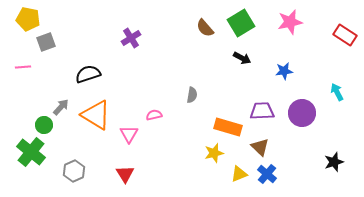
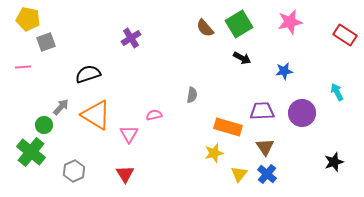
green square: moved 2 px left, 1 px down
brown triangle: moved 5 px right; rotated 12 degrees clockwise
yellow triangle: rotated 30 degrees counterclockwise
